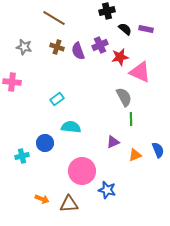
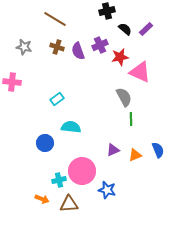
brown line: moved 1 px right, 1 px down
purple rectangle: rotated 56 degrees counterclockwise
purple triangle: moved 8 px down
cyan cross: moved 37 px right, 24 px down
